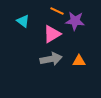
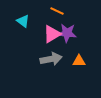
purple star: moved 8 px left, 12 px down
